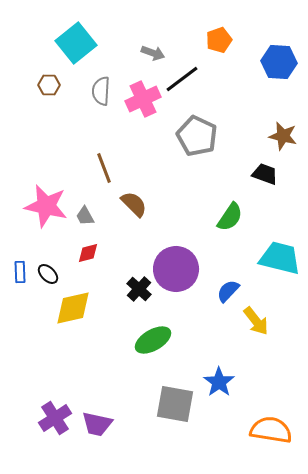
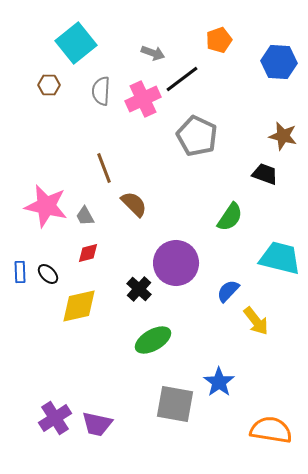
purple circle: moved 6 px up
yellow diamond: moved 6 px right, 2 px up
